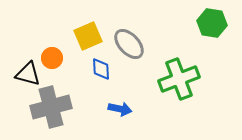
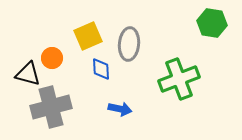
gray ellipse: rotated 48 degrees clockwise
